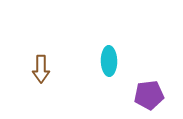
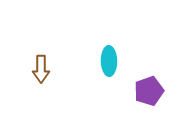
purple pentagon: moved 4 px up; rotated 12 degrees counterclockwise
